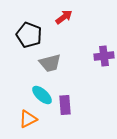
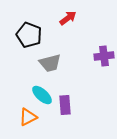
red arrow: moved 4 px right, 1 px down
orange triangle: moved 2 px up
